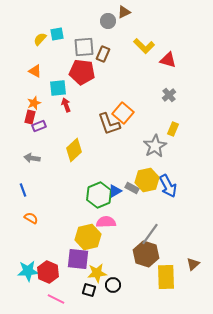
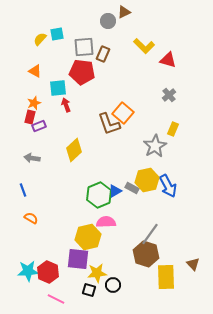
brown triangle at (193, 264): rotated 32 degrees counterclockwise
